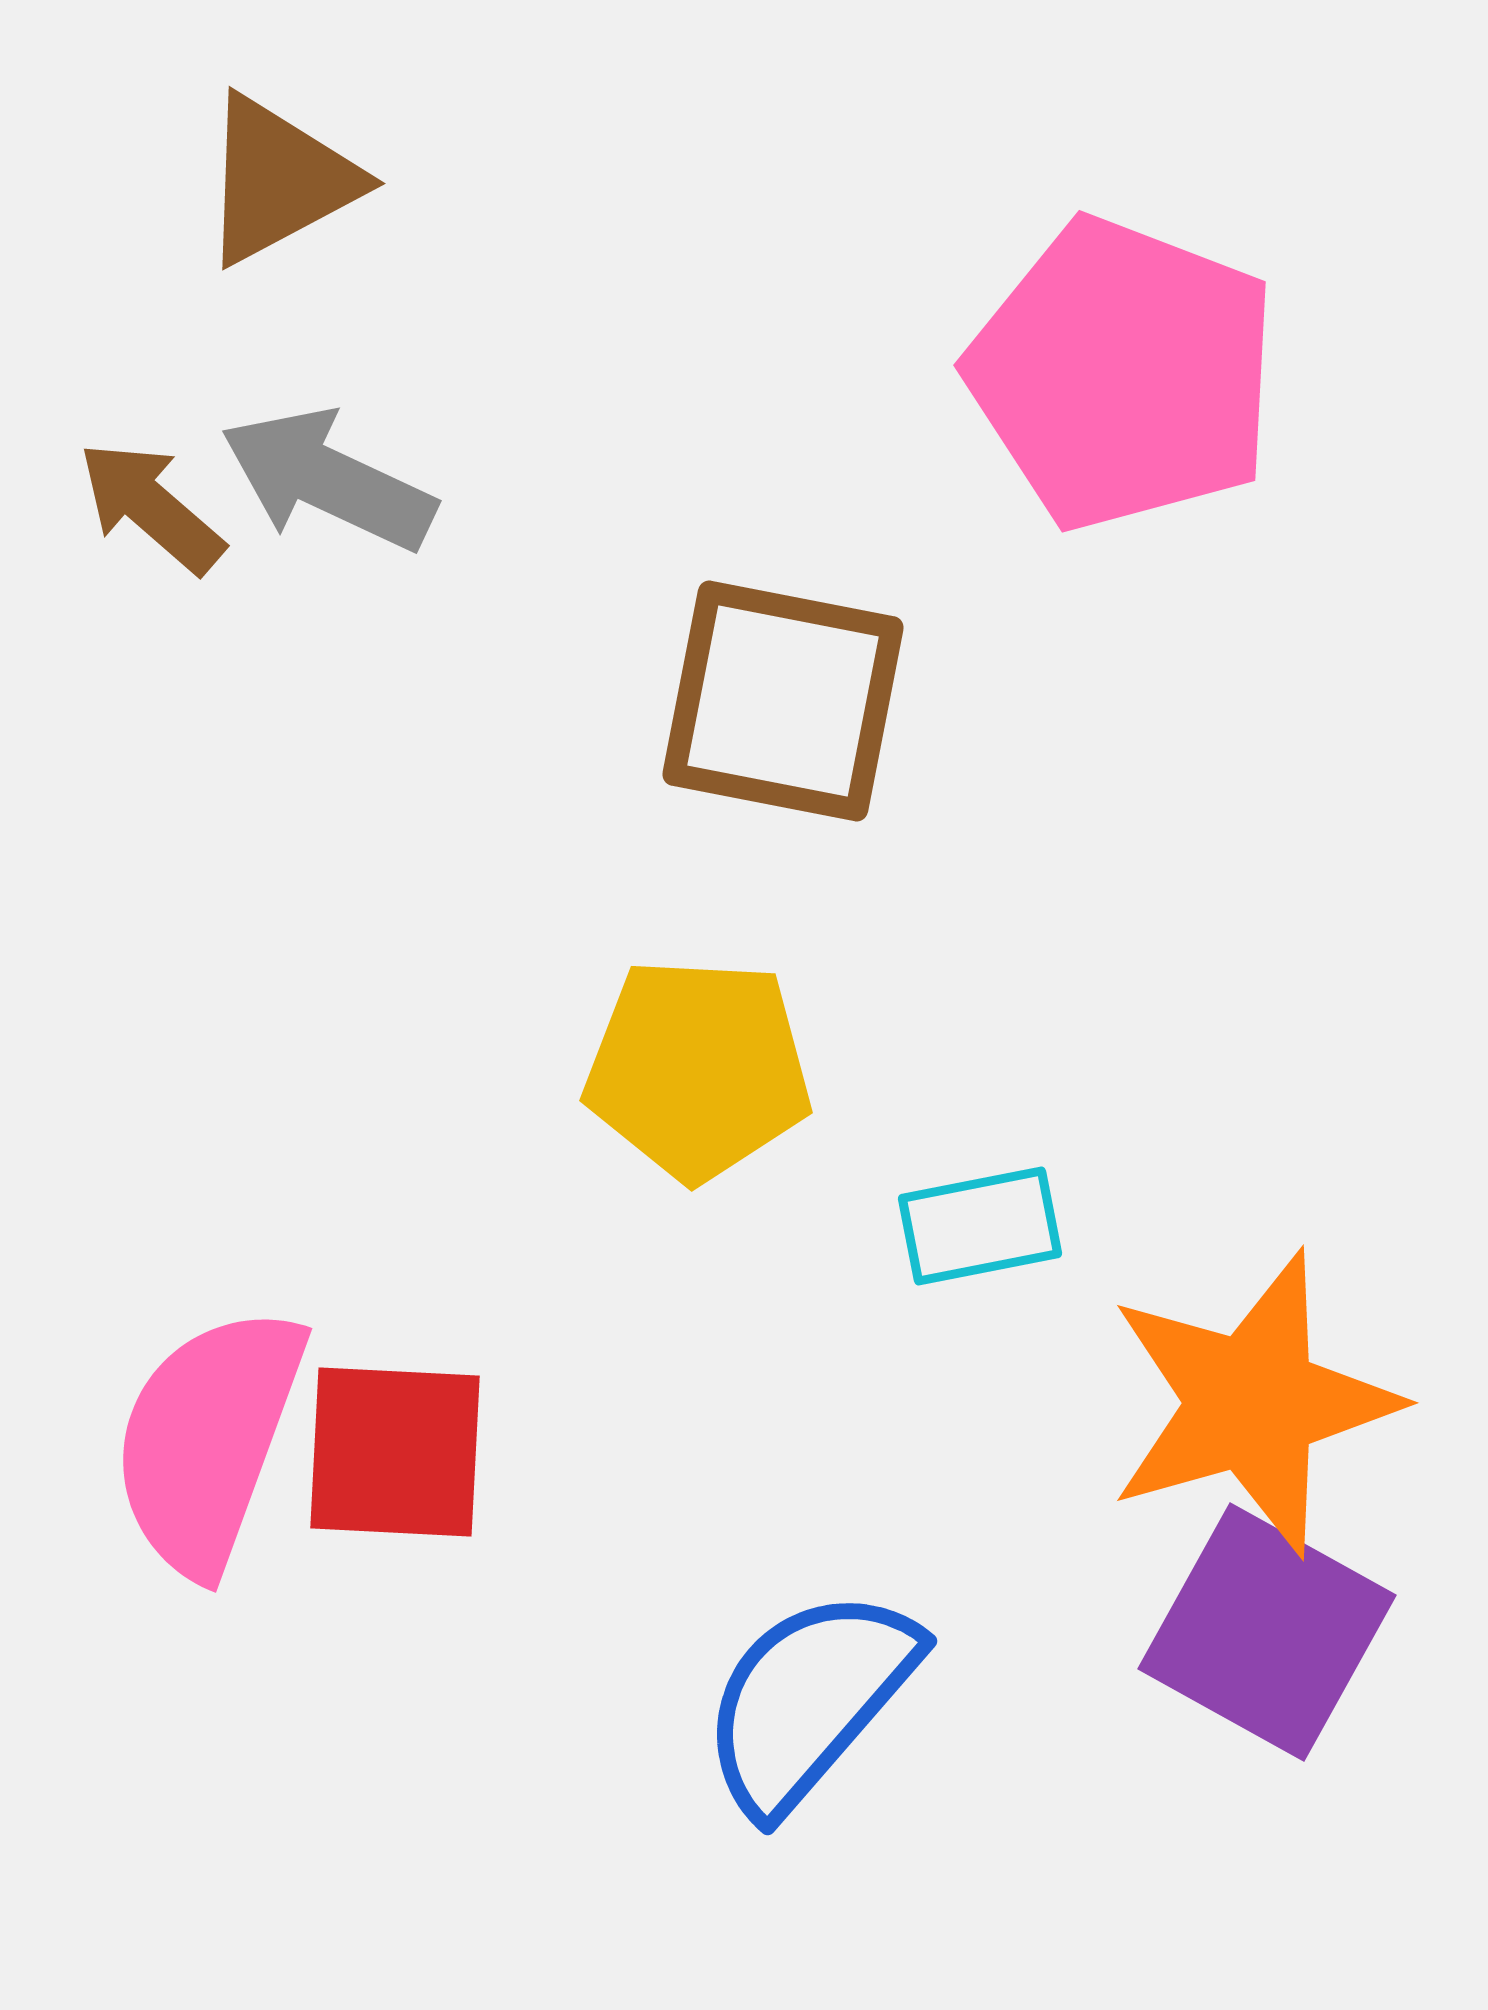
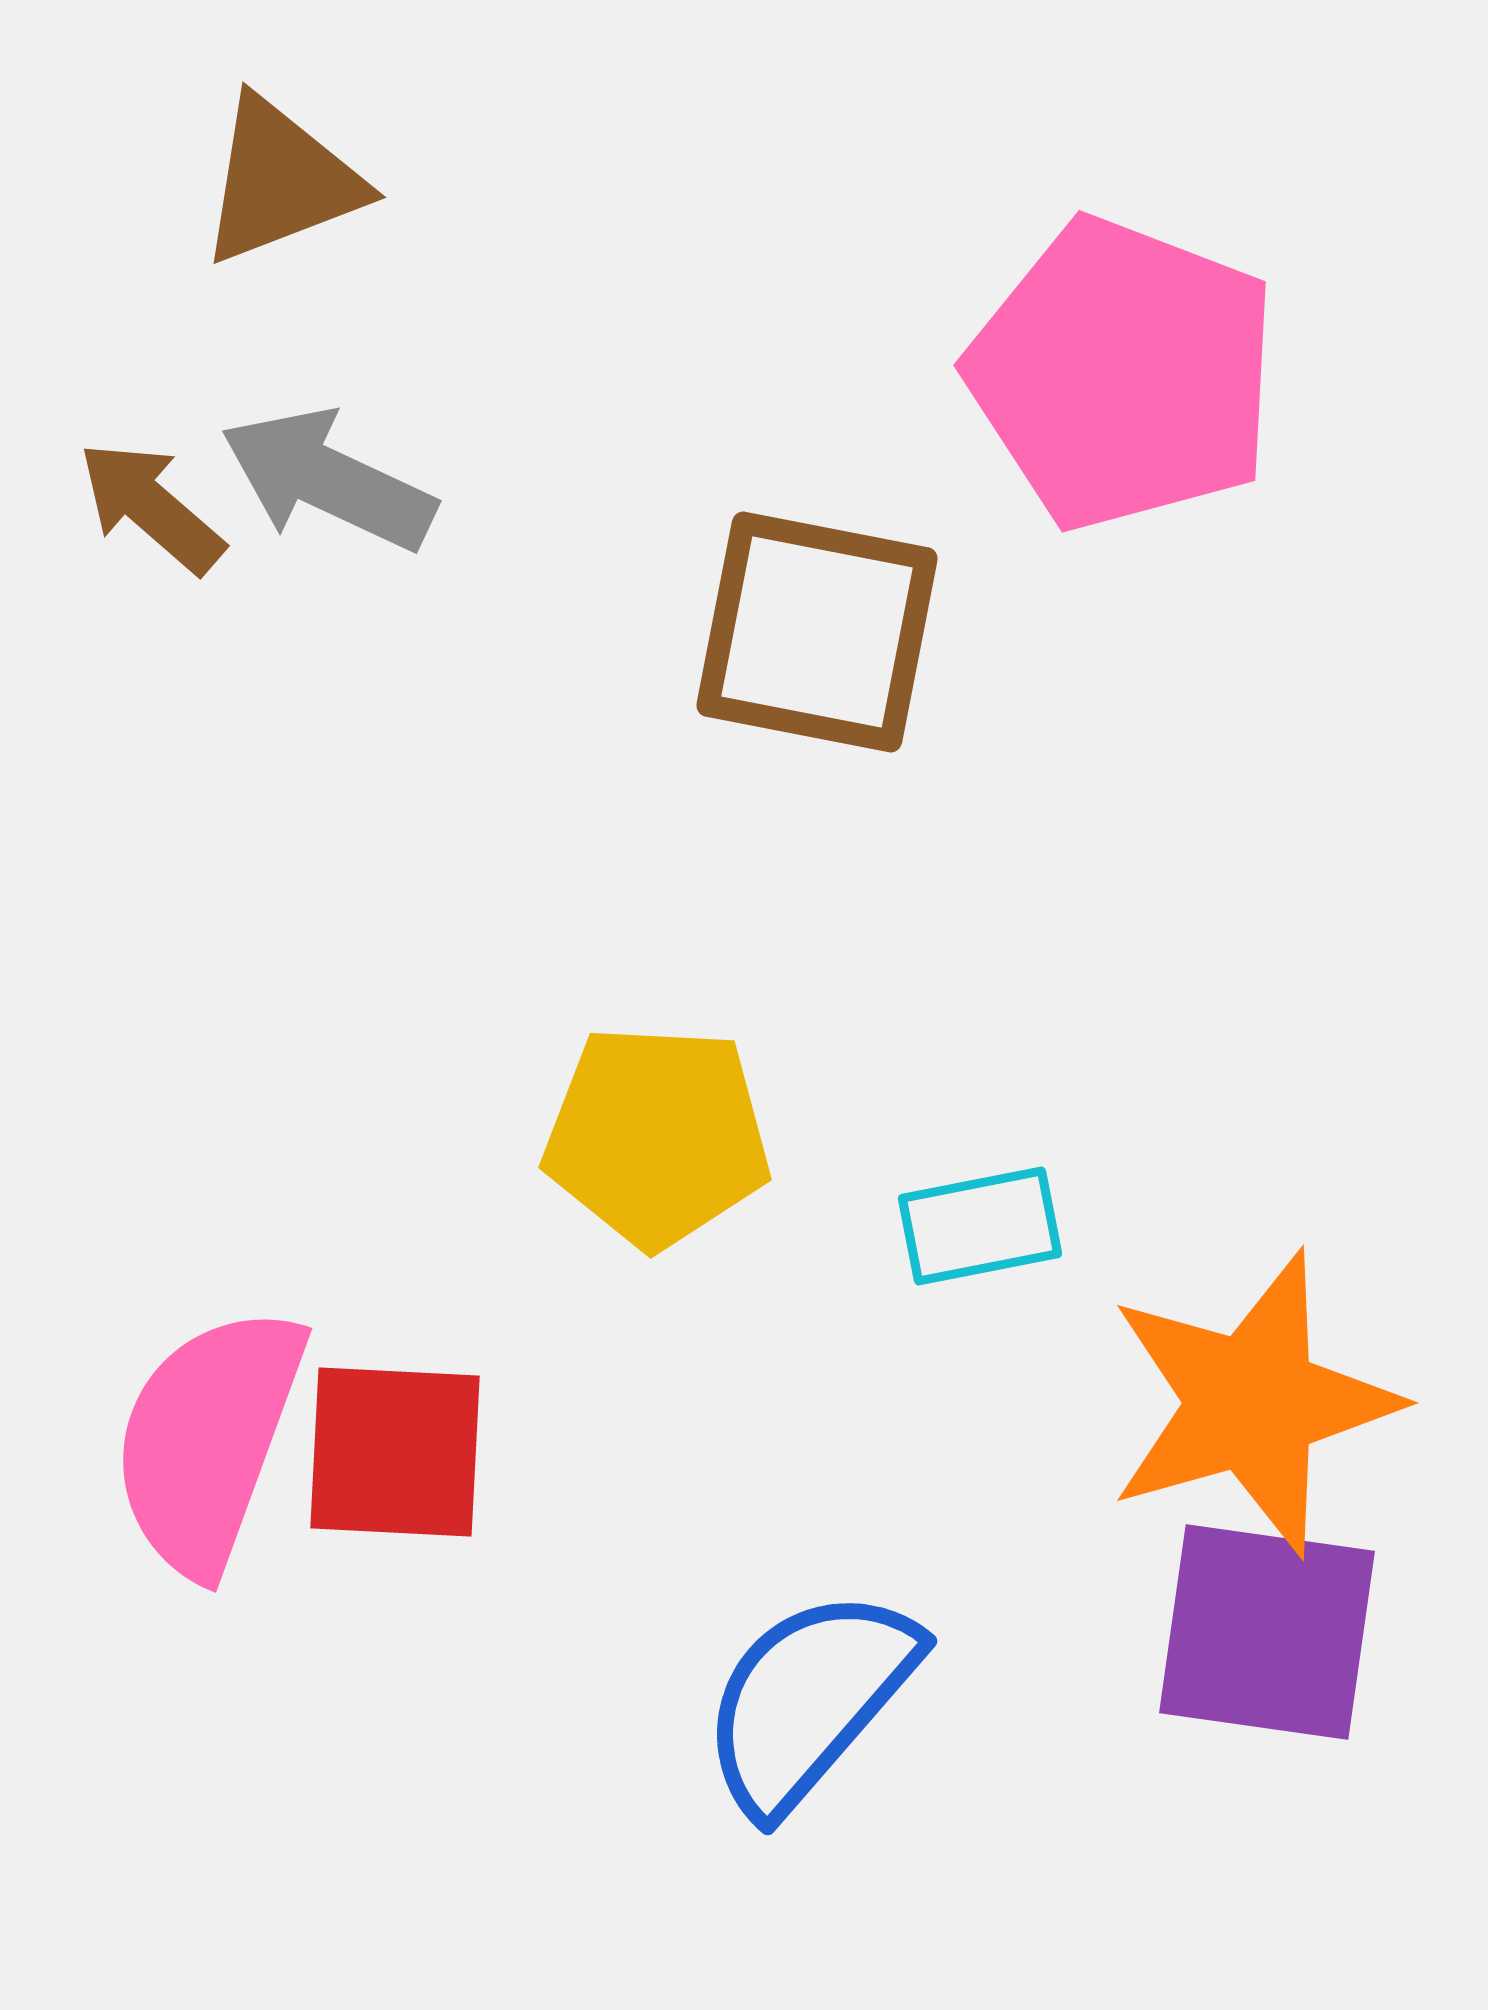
brown triangle: moved 2 px right, 1 px down; rotated 7 degrees clockwise
brown square: moved 34 px right, 69 px up
yellow pentagon: moved 41 px left, 67 px down
purple square: rotated 21 degrees counterclockwise
